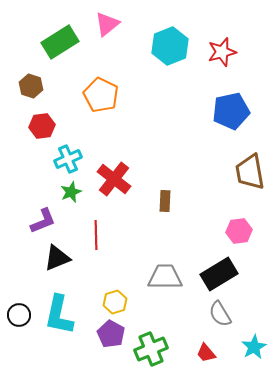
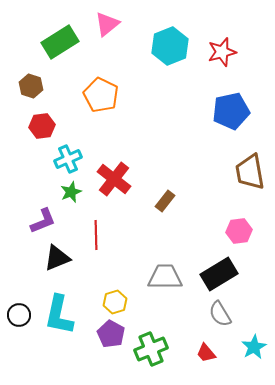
brown rectangle: rotated 35 degrees clockwise
